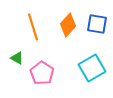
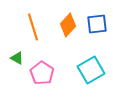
blue square: rotated 15 degrees counterclockwise
cyan square: moved 1 px left, 2 px down
